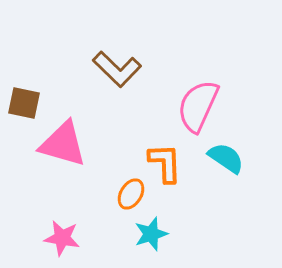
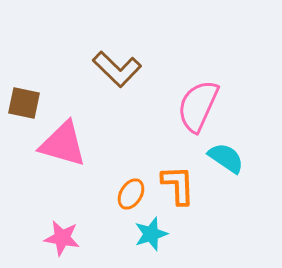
orange L-shape: moved 13 px right, 22 px down
